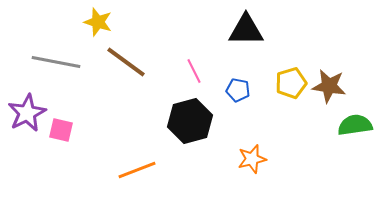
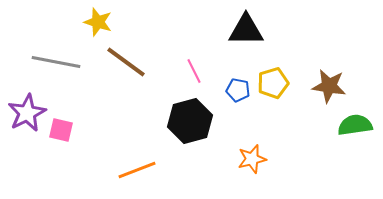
yellow pentagon: moved 18 px left
